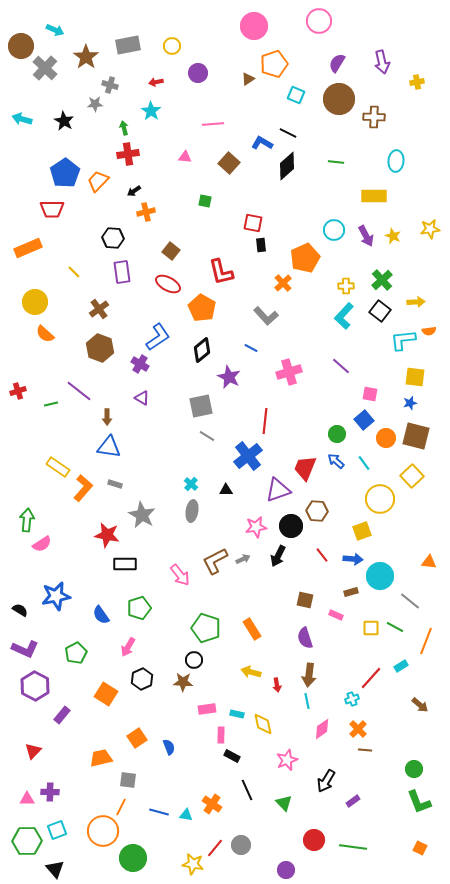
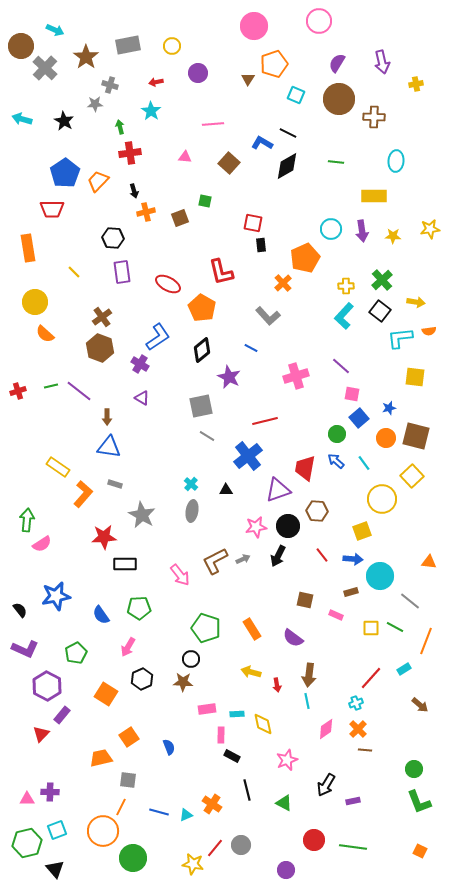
brown triangle at (248, 79): rotated 24 degrees counterclockwise
yellow cross at (417, 82): moved 1 px left, 2 px down
green arrow at (124, 128): moved 4 px left, 1 px up
red cross at (128, 154): moved 2 px right, 1 px up
black diamond at (287, 166): rotated 12 degrees clockwise
black arrow at (134, 191): rotated 72 degrees counterclockwise
cyan circle at (334, 230): moved 3 px left, 1 px up
purple arrow at (366, 236): moved 4 px left, 5 px up; rotated 20 degrees clockwise
yellow star at (393, 236): rotated 21 degrees counterclockwise
orange rectangle at (28, 248): rotated 76 degrees counterclockwise
brown square at (171, 251): moved 9 px right, 33 px up; rotated 30 degrees clockwise
yellow arrow at (416, 302): rotated 12 degrees clockwise
brown cross at (99, 309): moved 3 px right, 8 px down
gray L-shape at (266, 316): moved 2 px right
cyan L-shape at (403, 340): moved 3 px left, 2 px up
pink cross at (289, 372): moved 7 px right, 4 px down
pink square at (370, 394): moved 18 px left
blue star at (410, 403): moved 21 px left, 5 px down
green line at (51, 404): moved 18 px up
blue square at (364, 420): moved 5 px left, 2 px up
red line at (265, 421): rotated 70 degrees clockwise
red trapezoid at (305, 468): rotated 12 degrees counterclockwise
orange L-shape at (83, 488): moved 6 px down
yellow circle at (380, 499): moved 2 px right
black circle at (291, 526): moved 3 px left
red star at (107, 535): moved 3 px left, 2 px down; rotated 15 degrees counterclockwise
green pentagon at (139, 608): rotated 15 degrees clockwise
black semicircle at (20, 610): rotated 21 degrees clockwise
purple semicircle at (305, 638): moved 12 px left; rotated 35 degrees counterclockwise
black circle at (194, 660): moved 3 px left, 1 px up
cyan rectangle at (401, 666): moved 3 px right, 3 px down
purple hexagon at (35, 686): moved 12 px right
cyan cross at (352, 699): moved 4 px right, 4 px down
cyan rectangle at (237, 714): rotated 16 degrees counterclockwise
pink diamond at (322, 729): moved 4 px right
orange square at (137, 738): moved 8 px left, 1 px up
red triangle at (33, 751): moved 8 px right, 17 px up
black arrow at (326, 781): moved 4 px down
black line at (247, 790): rotated 10 degrees clockwise
purple rectangle at (353, 801): rotated 24 degrees clockwise
green triangle at (284, 803): rotated 18 degrees counterclockwise
cyan triangle at (186, 815): rotated 32 degrees counterclockwise
green hexagon at (27, 841): moved 2 px down; rotated 12 degrees counterclockwise
orange square at (420, 848): moved 3 px down
